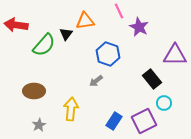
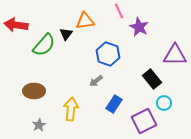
blue rectangle: moved 17 px up
